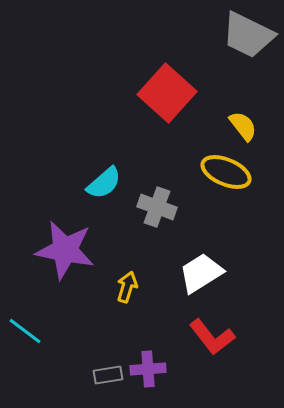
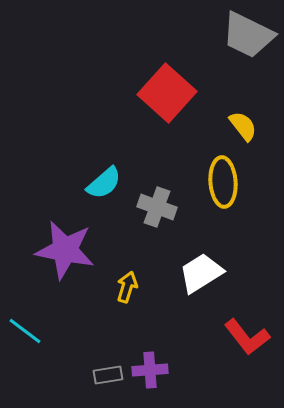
yellow ellipse: moved 3 px left, 10 px down; rotated 63 degrees clockwise
red L-shape: moved 35 px right
purple cross: moved 2 px right, 1 px down
